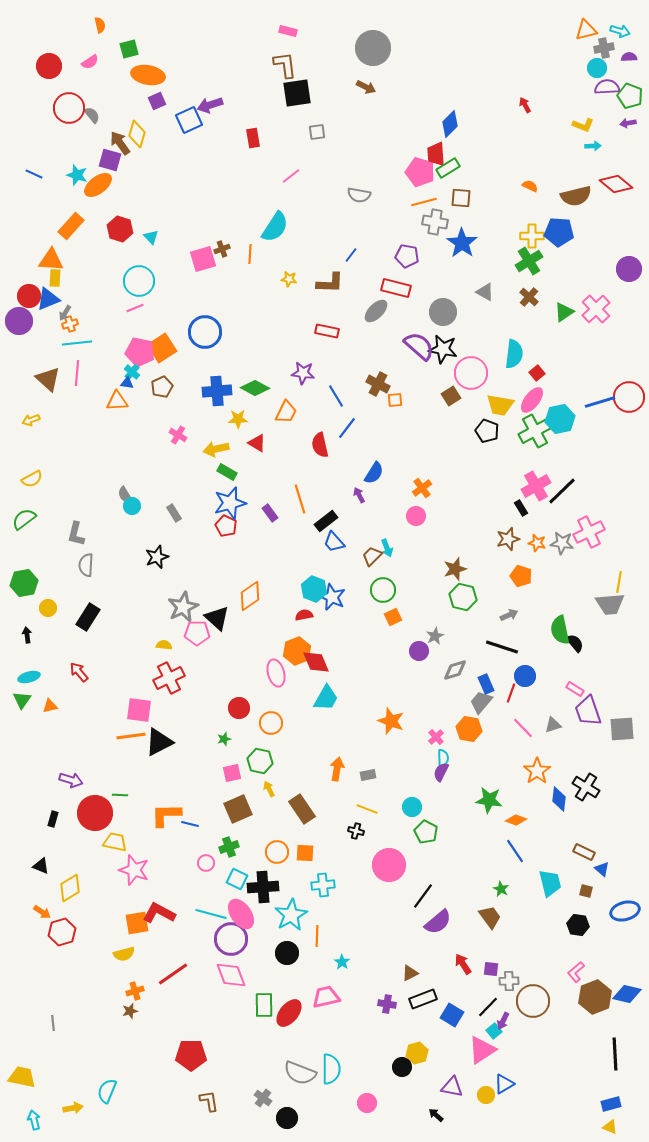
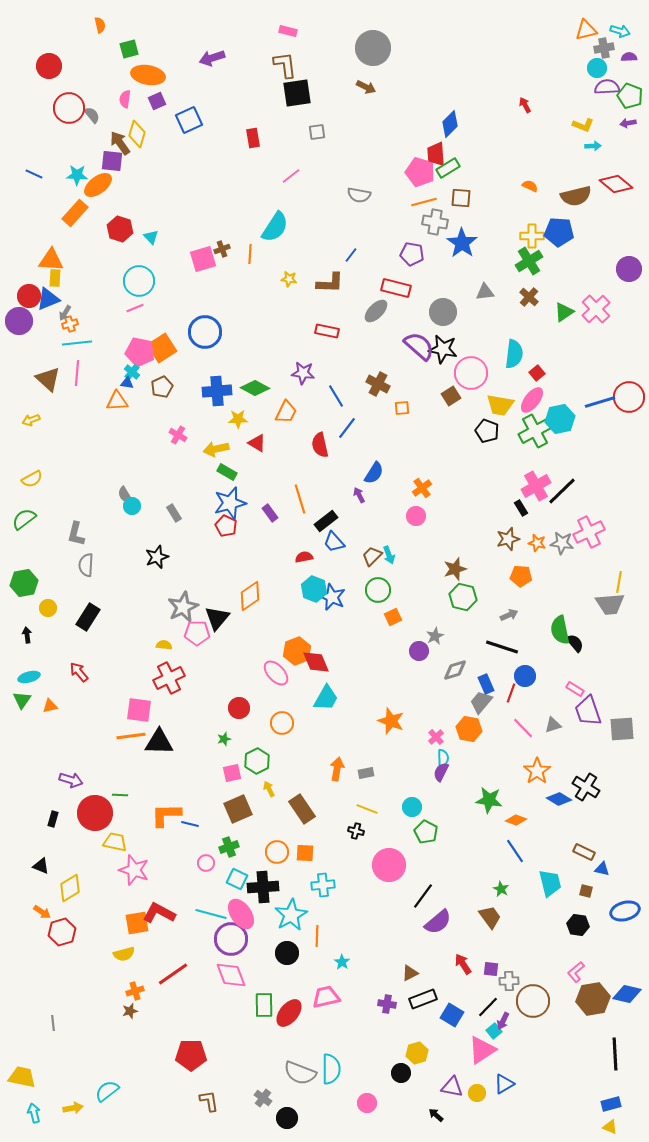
pink semicircle at (90, 62): moved 35 px right, 37 px down; rotated 132 degrees clockwise
purple arrow at (210, 105): moved 2 px right, 47 px up
purple square at (110, 160): moved 2 px right, 1 px down; rotated 10 degrees counterclockwise
cyan star at (77, 175): rotated 15 degrees counterclockwise
orange rectangle at (71, 226): moved 4 px right, 13 px up
purple pentagon at (407, 256): moved 5 px right, 2 px up
gray triangle at (485, 292): rotated 36 degrees counterclockwise
orange square at (395, 400): moved 7 px right, 8 px down
cyan arrow at (387, 548): moved 2 px right, 7 px down
orange pentagon at (521, 576): rotated 15 degrees counterclockwise
green circle at (383, 590): moved 5 px left
red semicircle at (304, 615): moved 58 px up
black triangle at (217, 618): rotated 28 degrees clockwise
pink ellipse at (276, 673): rotated 28 degrees counterclockwise
orange circle at (271, 723): moved 11 px right
black triangle at (159, 742): rotated 28 degrees clockwise
green hexagon at (260, 761): moved 3 px left; rotated 20 degrees clockwise
gray rectangle at (368, 775): moved 2 px left, 2 px up
blue diamond at (559, 799): rotated 65 degrees counterclockwise
blue triangle at (602, 869): rotated 28 degrees counterclockwise
brown hexagon at (595, 997): moved 2 px left, 2 px down; rotated 12 degrees clockwise
black circle at (402, 1067): moved 1 px left, 6 px down
cyan semicircle at (107, 1091): rotated 30 degrees clockwise
yellow circle at (486, 1095): moved 9 px left, 2 px up
cyan arrow at (34, 1120): moved 7 px up
